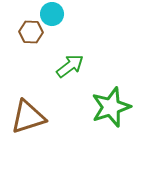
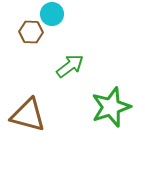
brown triangle: moved 2 px up; rotated 33 degrees clockwise
